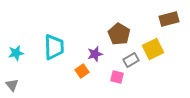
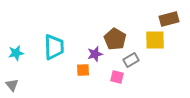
brown pentagon: moved 4 px left, 5 px down
yellow square: moved 2 px right, 9 px up; rotated 25 degrees clockwise
orange square: moved 1 px right, 1 px up; rotated 32 degrees clockwise
